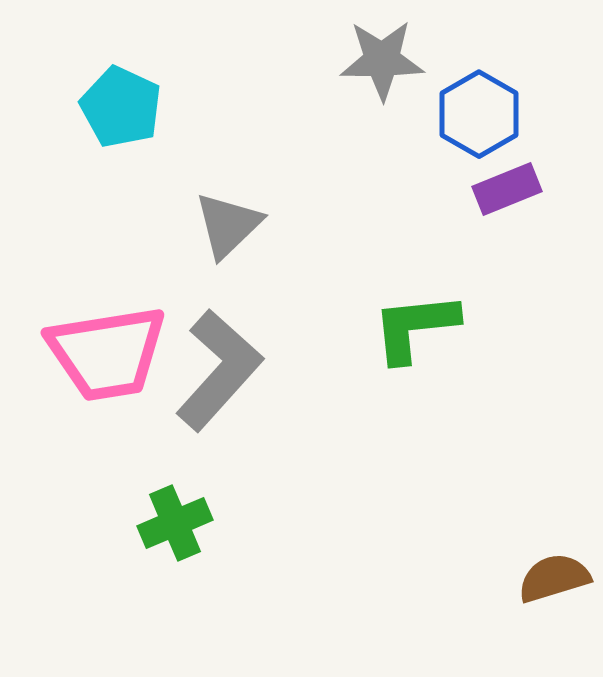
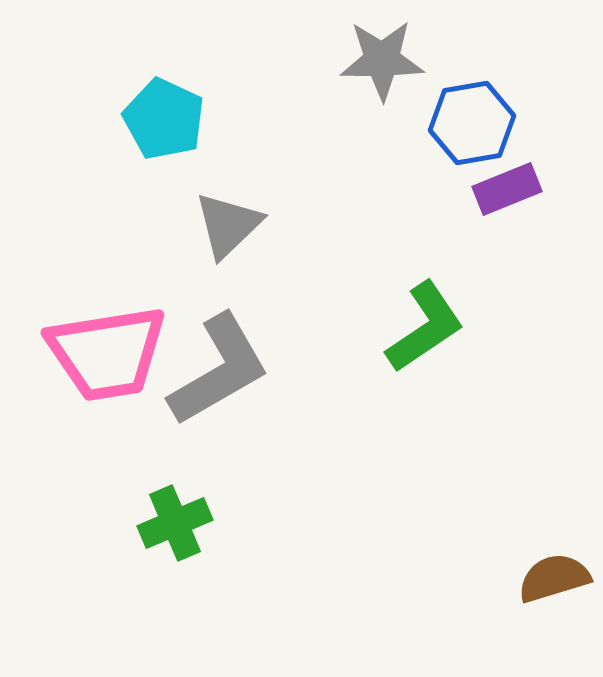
cyan pentagon: moved 43 px right, 12 px down
blue hexagon: moved 7 px left, 9 px down; rotated 20 degrees clockwise
green L-shape: moved 10 px right; rotated 152 degrees clockwise
gray L-shape: rotated 18 degrees clockwise
